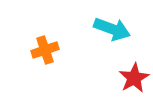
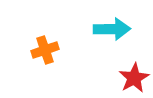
cyan arrow: rotated 21 degrees counterclockwise
